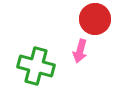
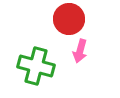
red circle: moved 26 px left
